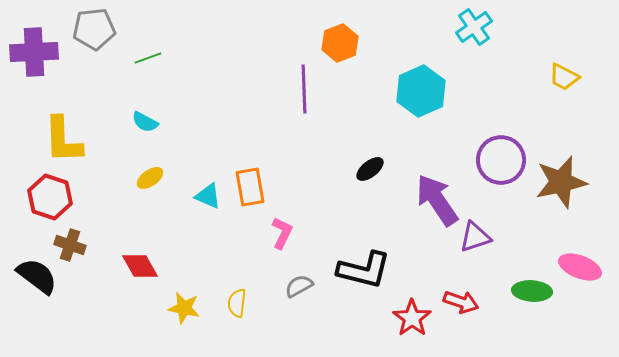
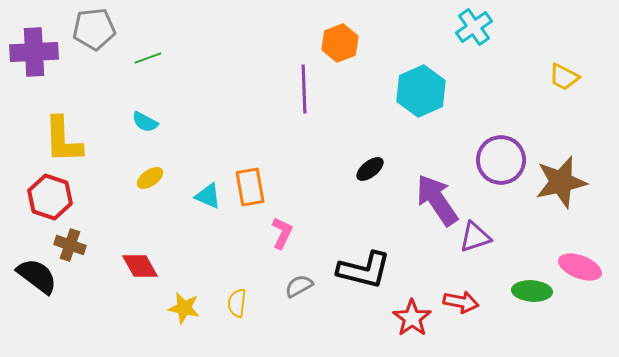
red arrow: rotated 8 degrees counterclockwise
